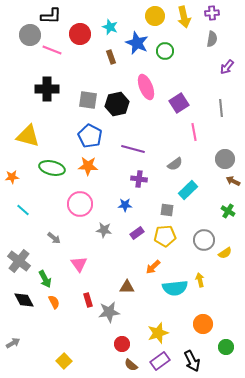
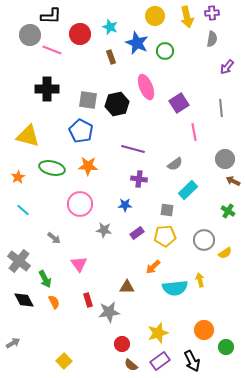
yellow arrow at (184, 17): moved 3 px right
blue pentagon at (90, 136): moved 9 px left, 5 px up
orange star at (12, 177): moved 6 px right; rotated 24 degrees counterclockwise
orange circle at (203, 324): moved 1 px right, 6 px down
